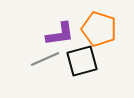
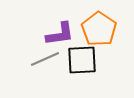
orange pentagon: rotated 16 degrees clockwise
black square: moved 1 px up; rotated 12 degrees clockwise
